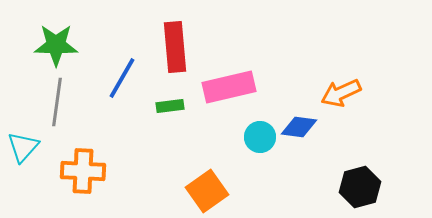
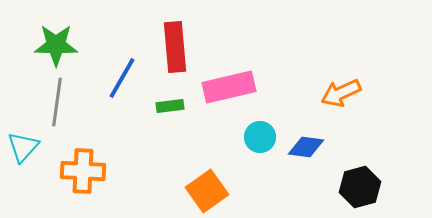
blue diamond: moved 7 px right, 20 px down
